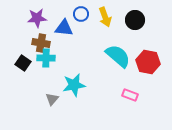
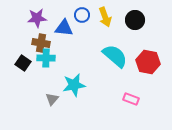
blue circle: moved 1 px right, 1 px down
cyan semicircle: moved 3 px left
pink rectangle: moved 1 px right, 4 px down
